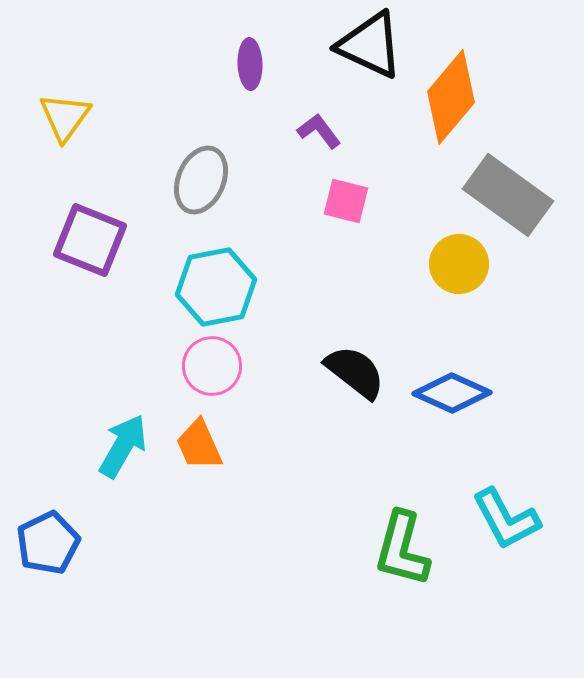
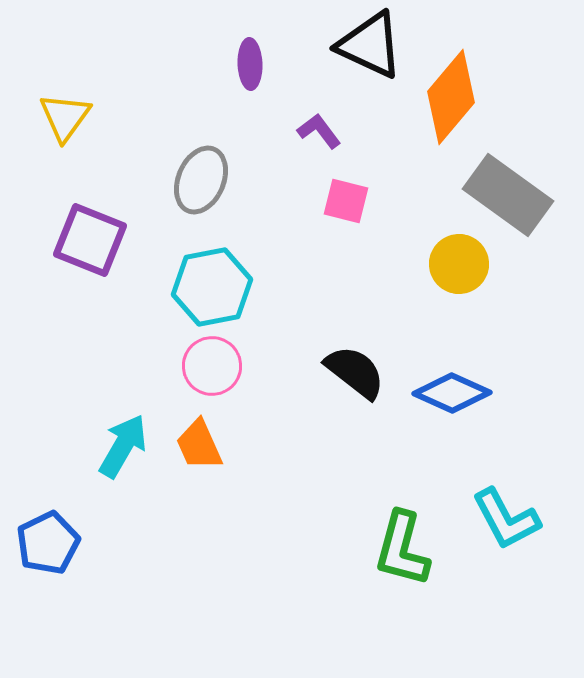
cyan hexagon: moved 4 px left
